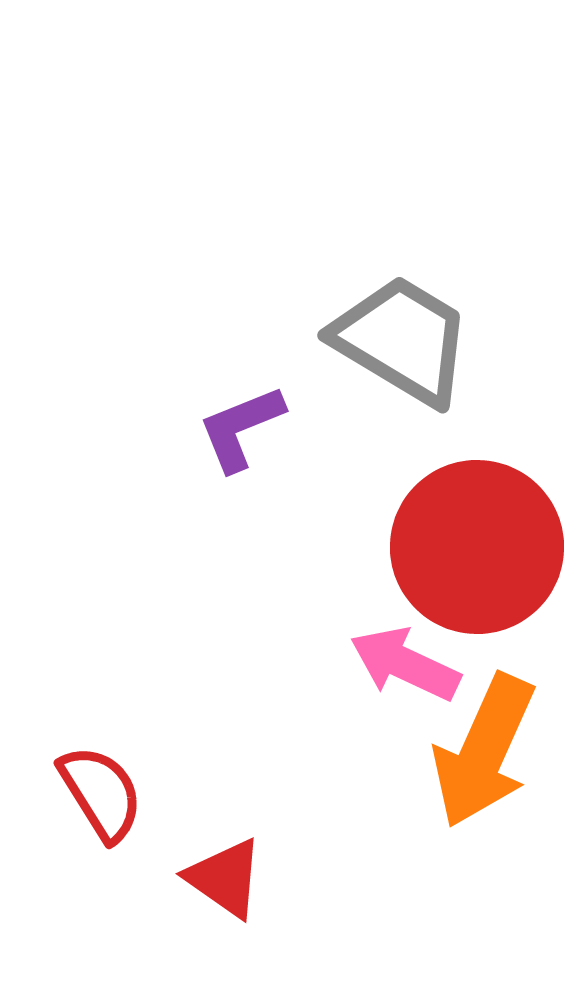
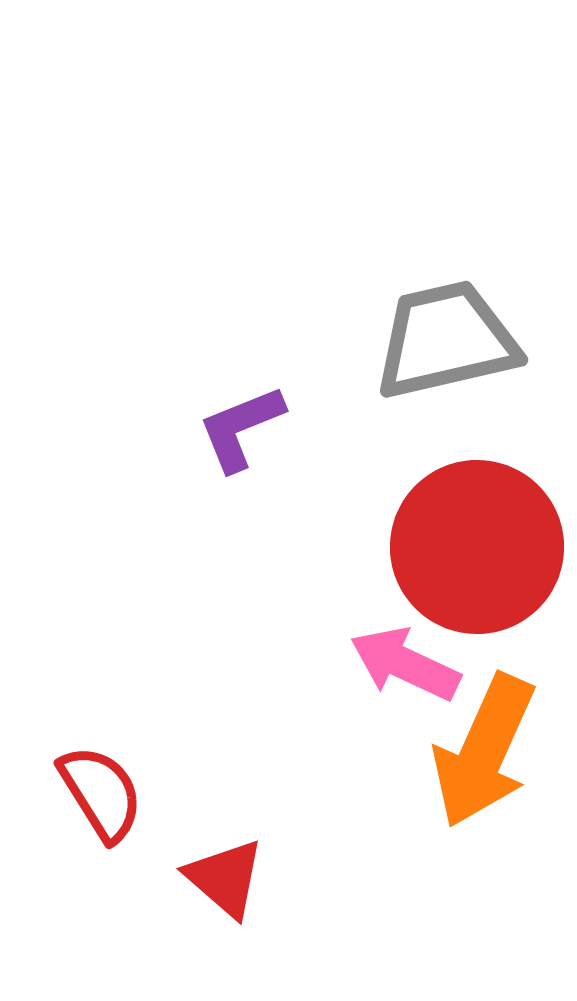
gray trapezoid: moved 44 px right; rotated 44 degrees counterclockwise
red triangle: rotated 6 degrees clockwise
